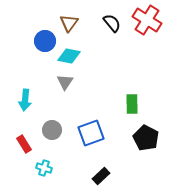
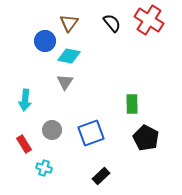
red cross: moved 2 px right
